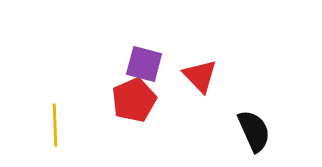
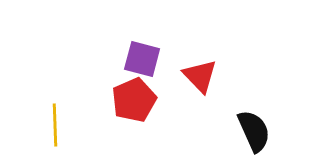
purple square: moved 2 px left, 5 px up
